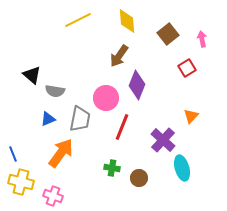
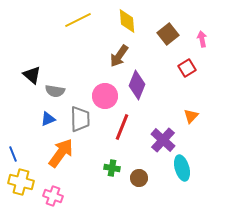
pink circle: moved 1 px left, 2 px up
gray trapezoid: rotated 12 degrees counterclockwise
